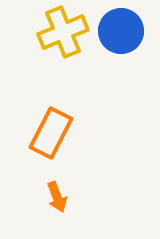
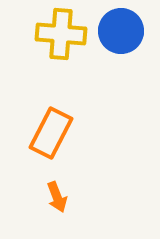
yellow cross: moved 2 px left, 2 px down; rotated 27 degrees clockwise
